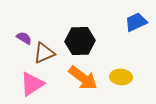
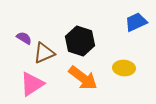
black hexagon: rotated 20 degrees clockwise
yellow ellipse: moved 3 px right, 9 px up
